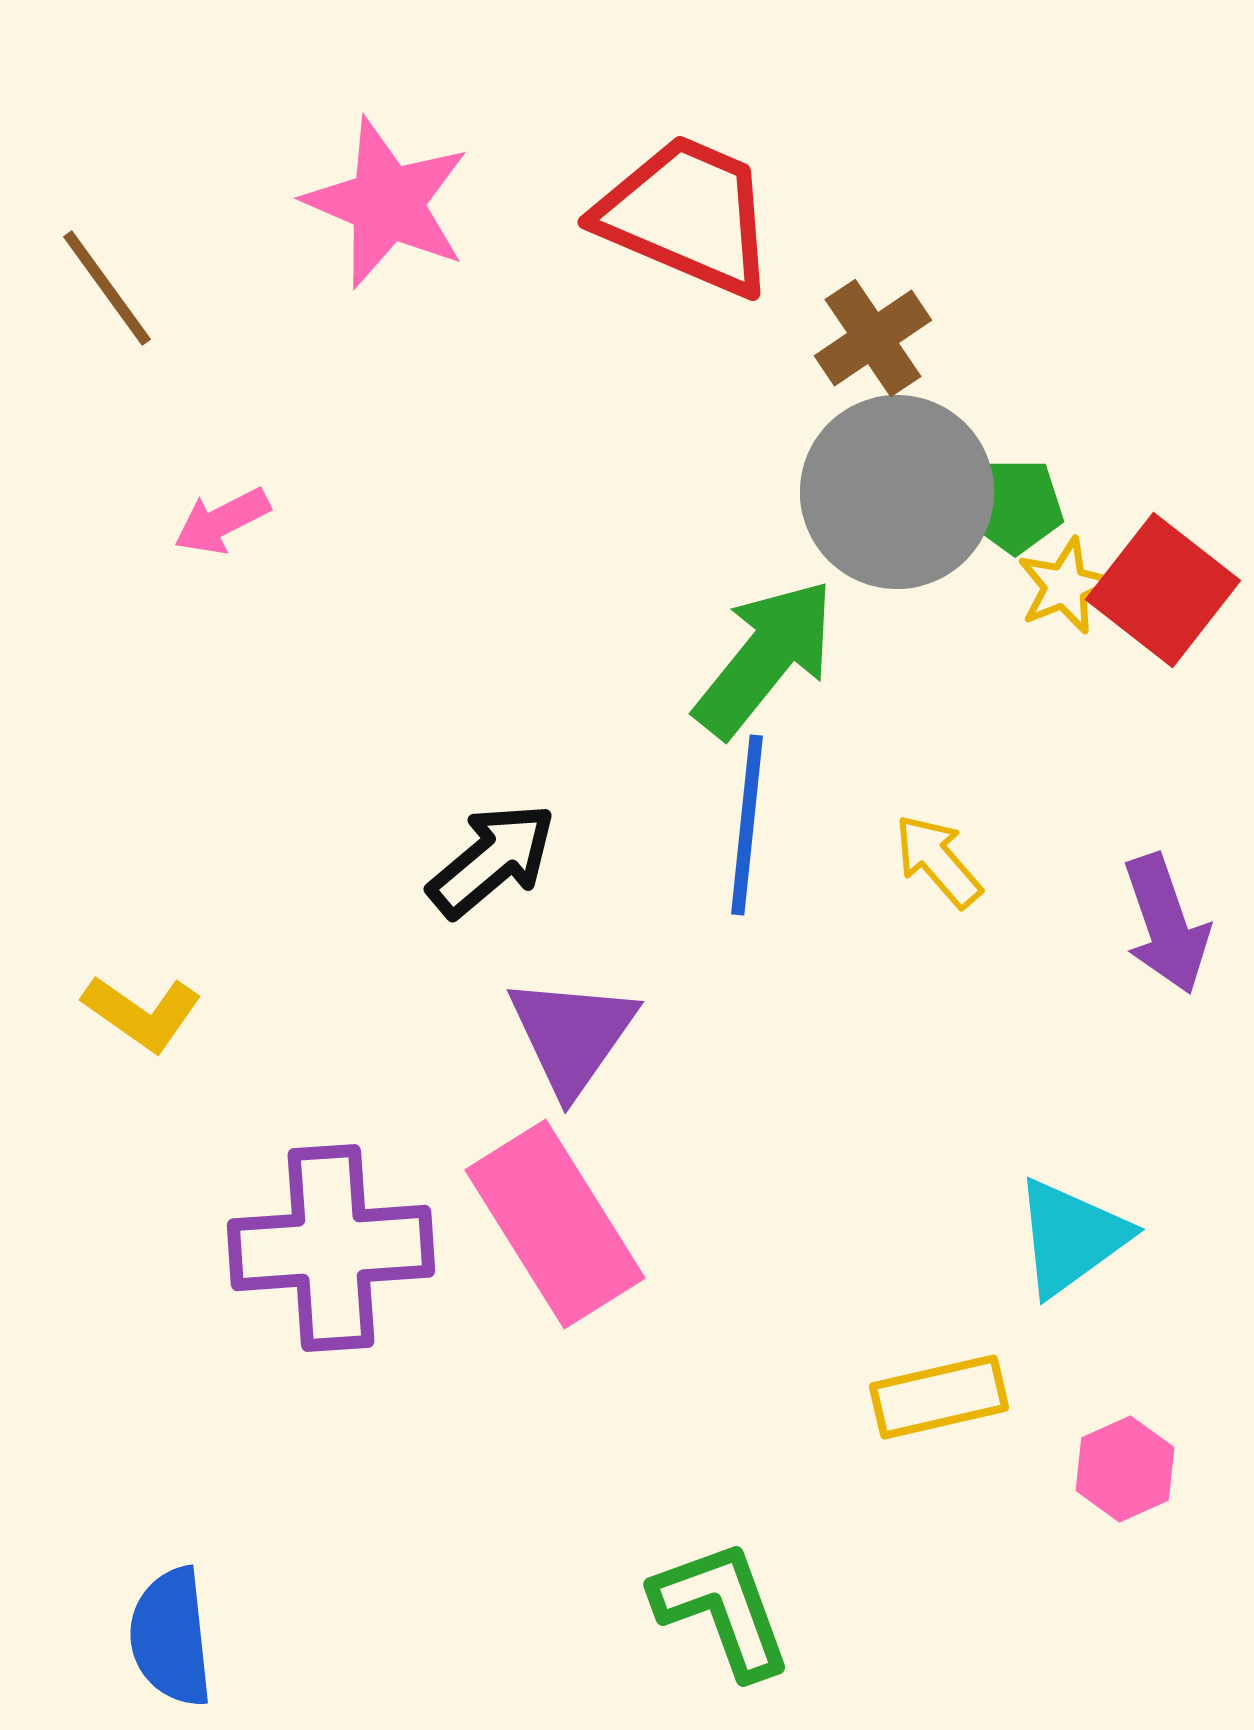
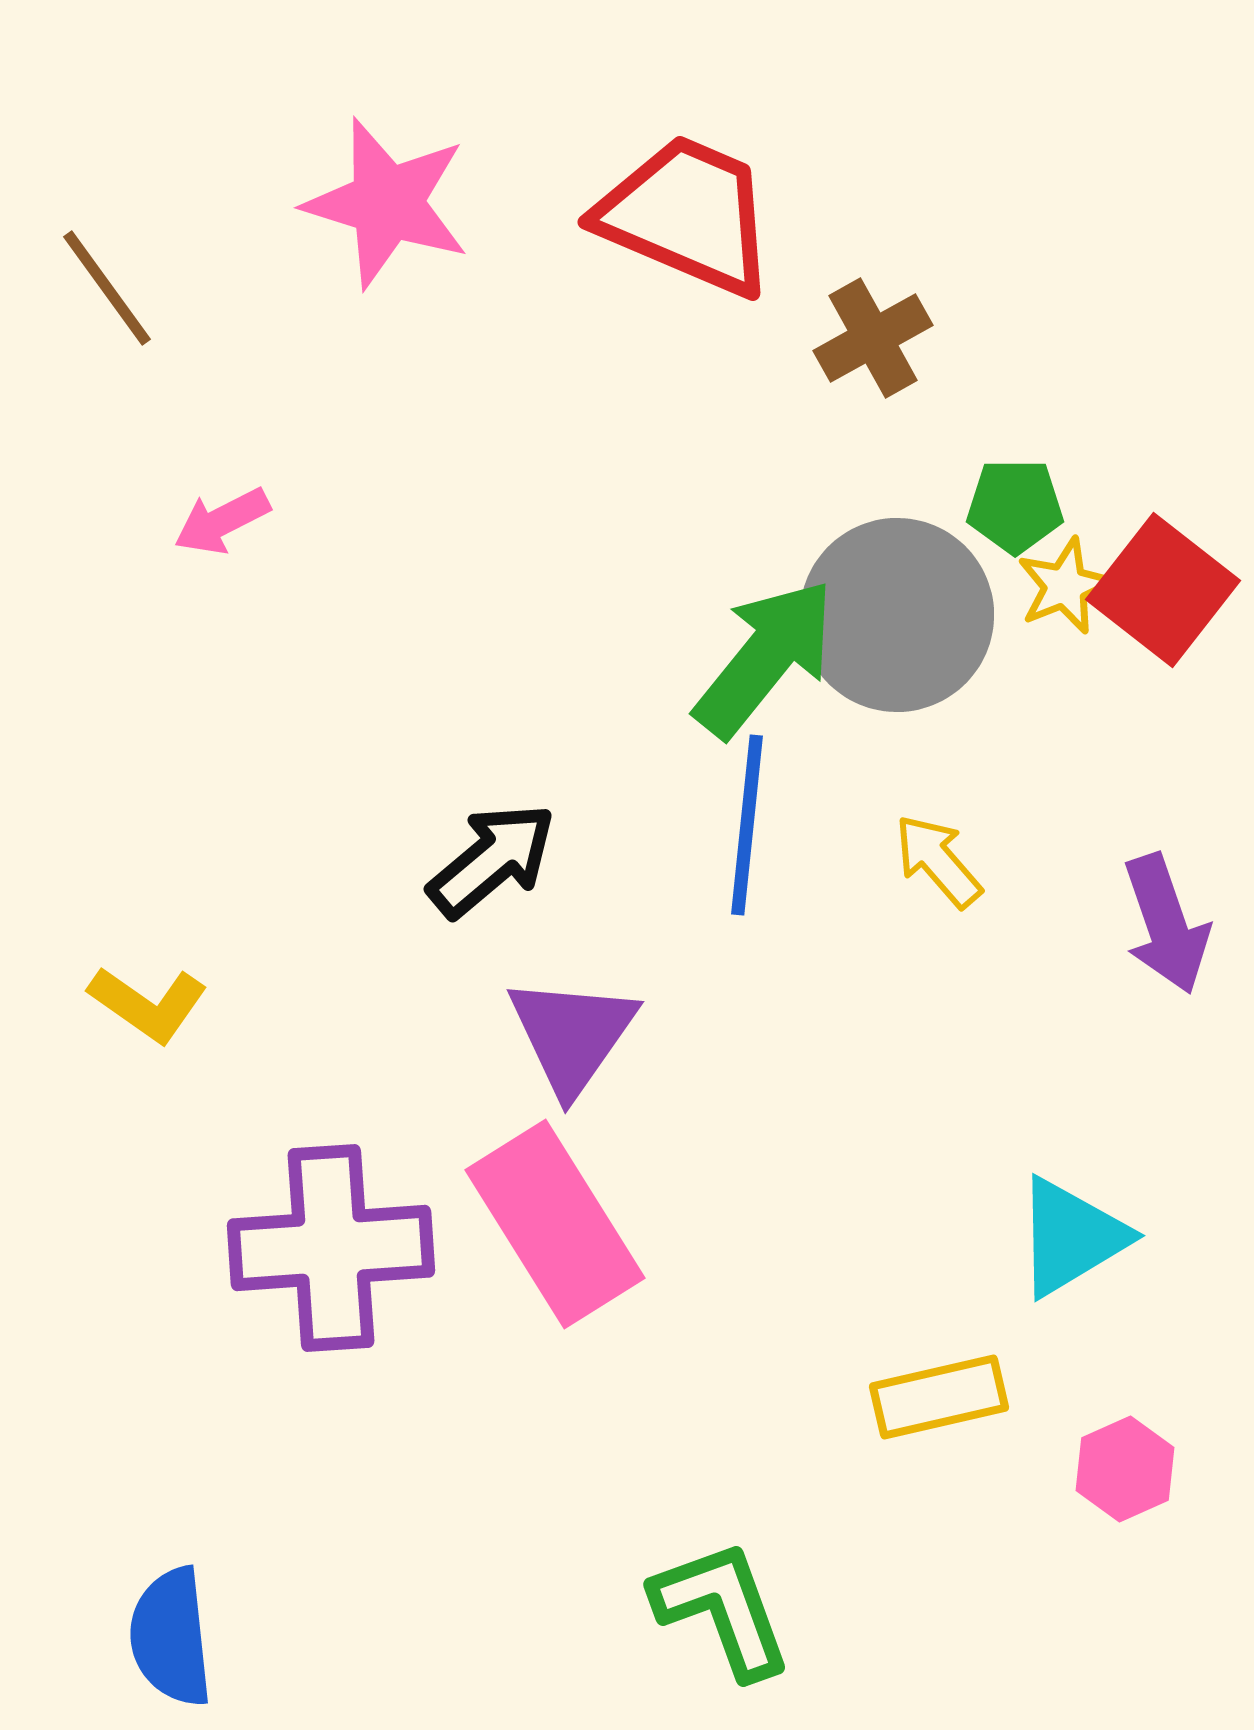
pink star: rotated 6 degrees counterclockwise
brown cross: rotated 5 degrees clockwise
gray circle: moved 123 px down
yellow L-shape: moved 6 px right, 9 px up
cyan triangle: rotated 5 degrees clockwise
